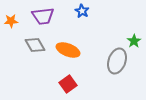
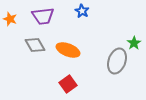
orange star: moved 1 px left, 2 px up; rotated 24 degrees clockwise
green star: moved 2 px down
